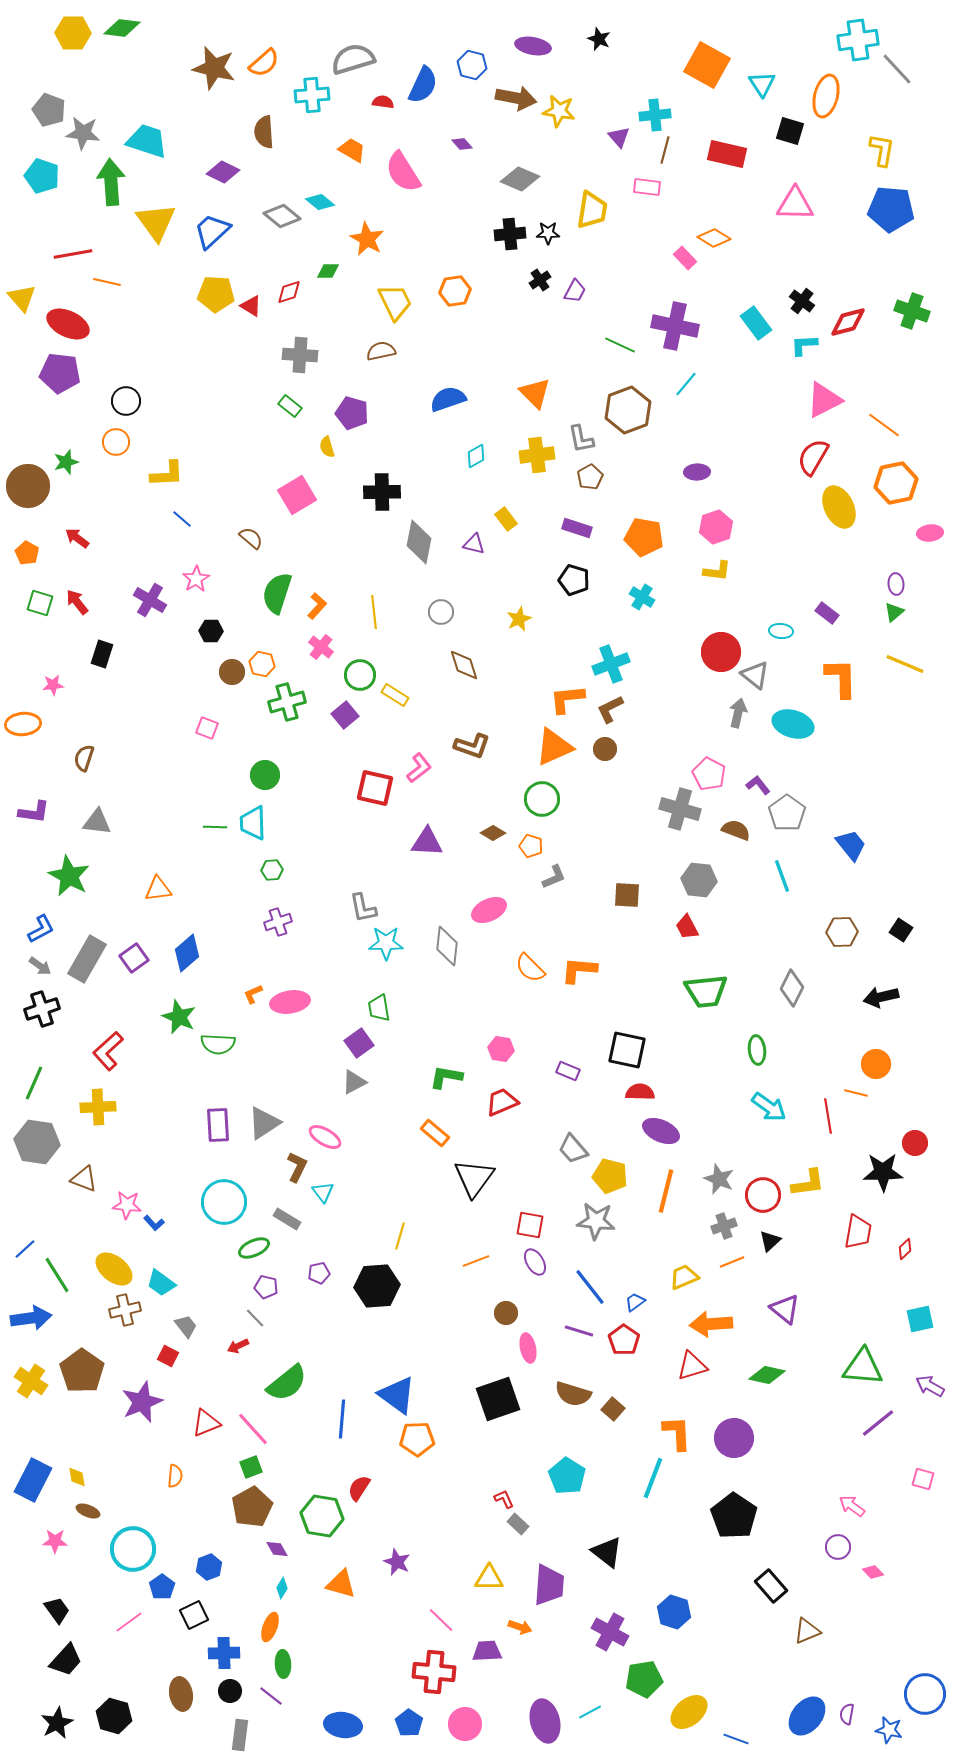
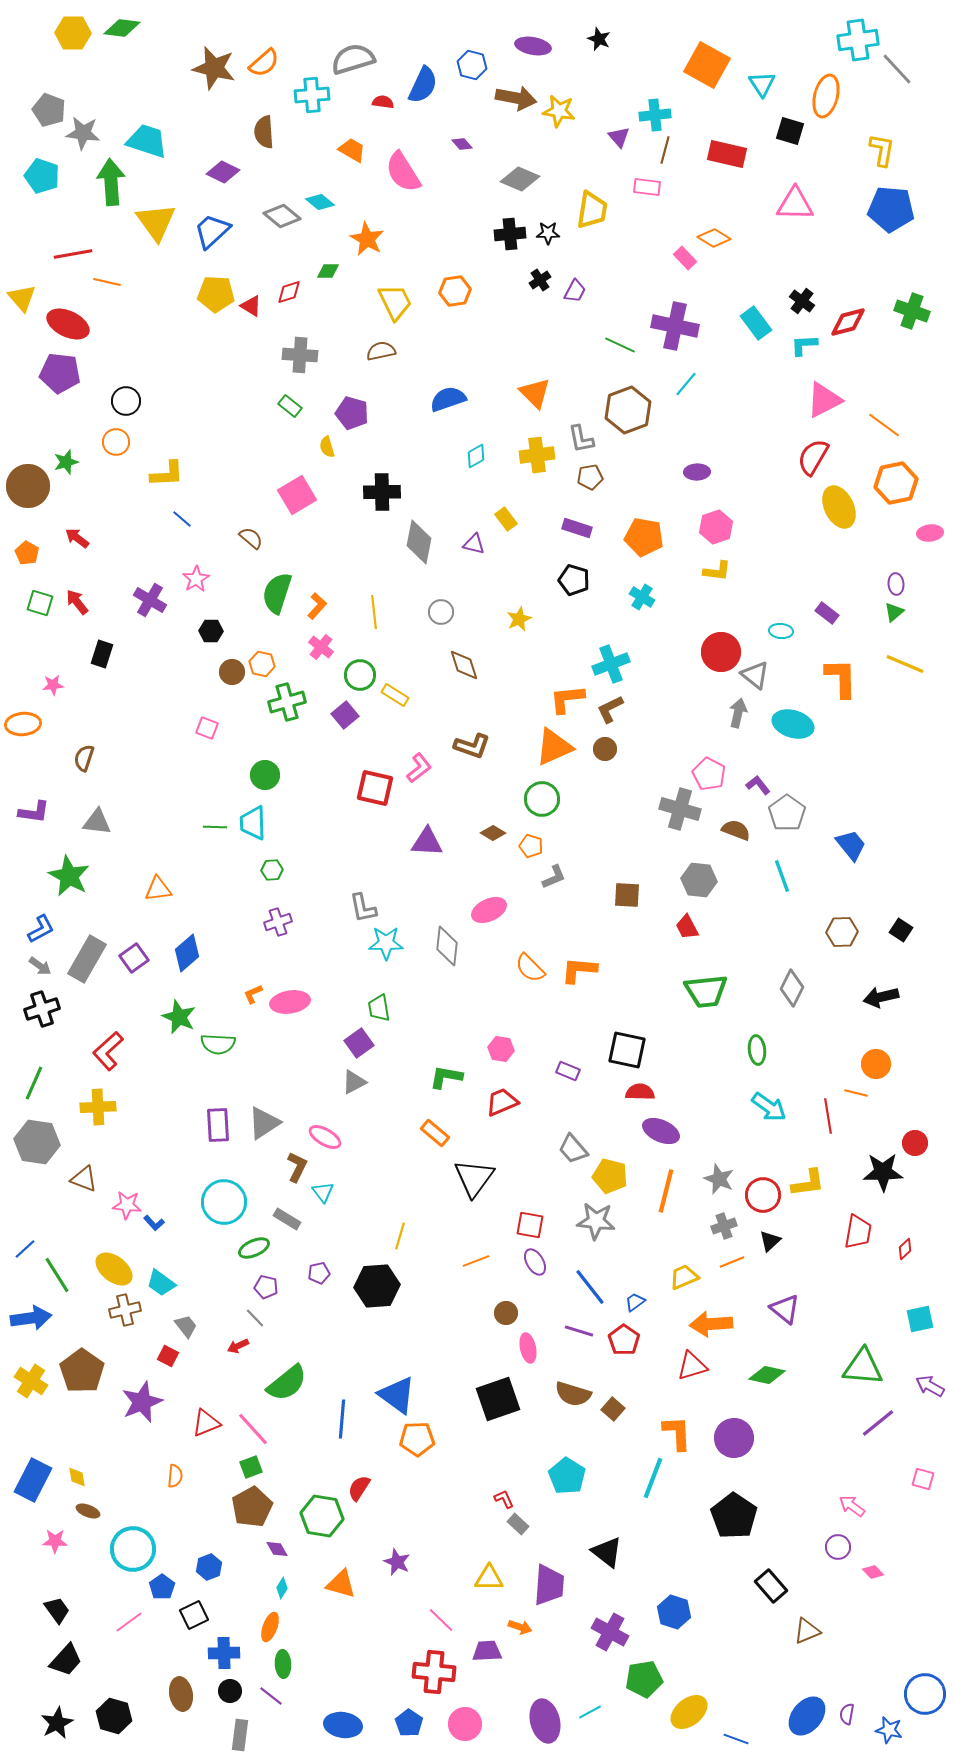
brown pentagon at (590, 477): rotated 20 degrees clockwise
